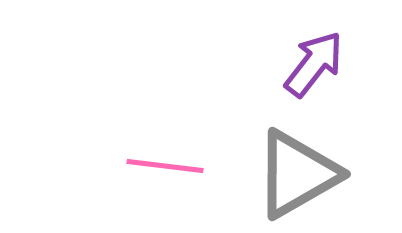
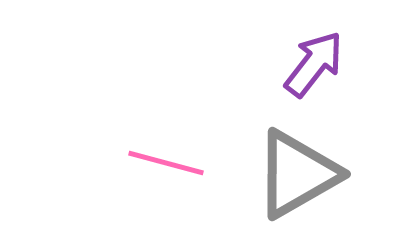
pink line: moved 1 px right, 3 px up; rotated 8 degrees clockwise
